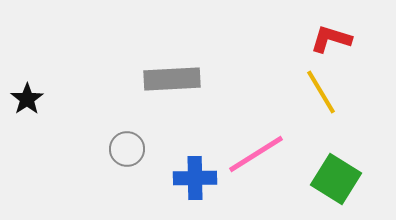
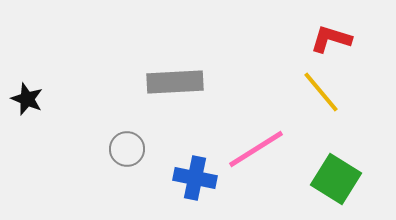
gray rectangle: moved 3 px right, 3 px down
yellow line: rotated 9 degrees counterclockwise
black star: rotated 16 degrees counterclockwise
pink line: moved 5 px up
blue cross: rotated 12 degrees clockwise
